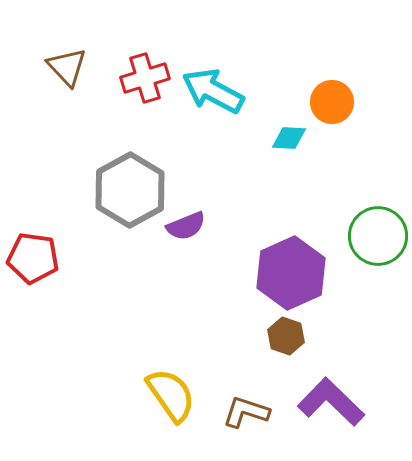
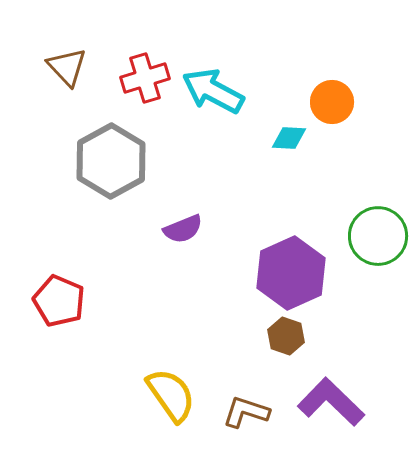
gray hexagon: moved 19 px left, 29 px up
purple semicircle: moved 3 px left, 3 px down
red pentagon: moved 26 px right, 43 px down; rotated 15 degrees clockwise
